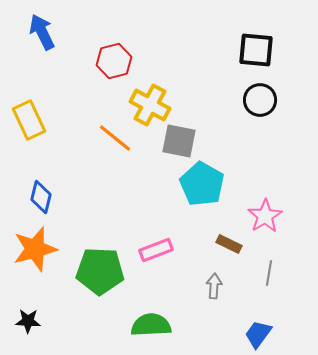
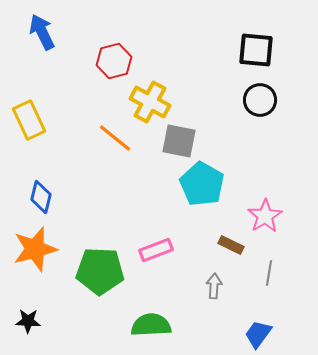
yellow cross: moved 3 px up
brown rectangle: moved 2 px right, 1 px down
